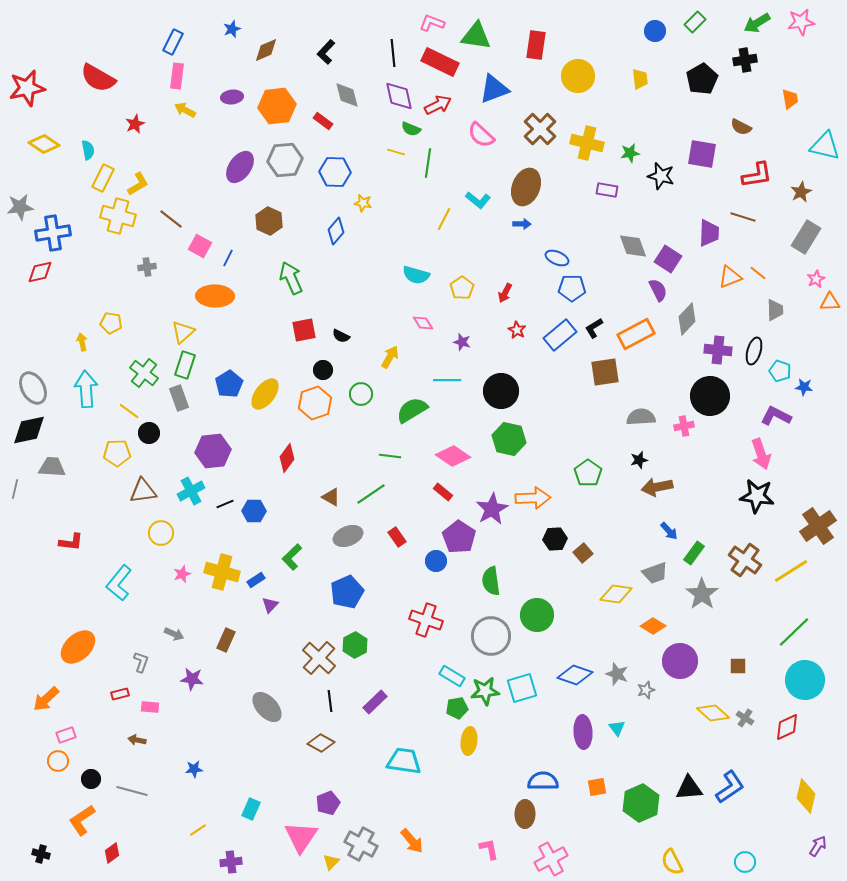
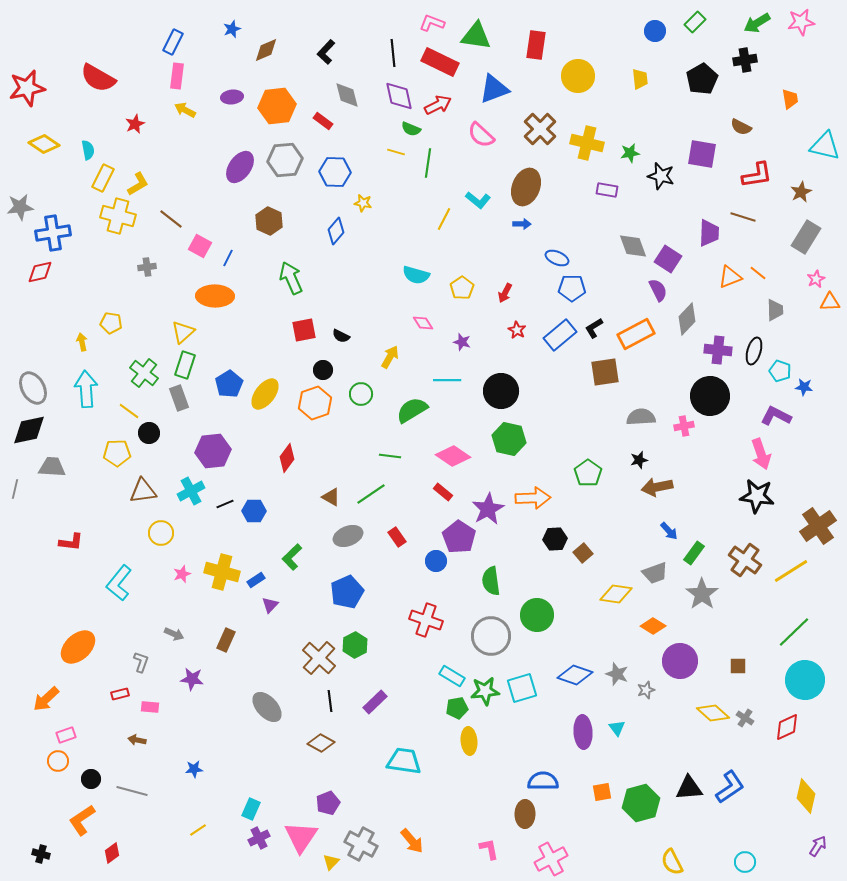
purple star at (492, 509): moved 4 px left
yellow ellipse at (469, 741): rotated 12 degrees counterclockwise
orange square at (597, 787): moved 5 px right, 5 px down
green hexagon at (641, 803): rotated 9 degrees clockwise
purple cross at (231, 862): moved 28 px right, 24 px up; rotated 20 degrees counterclockwise
